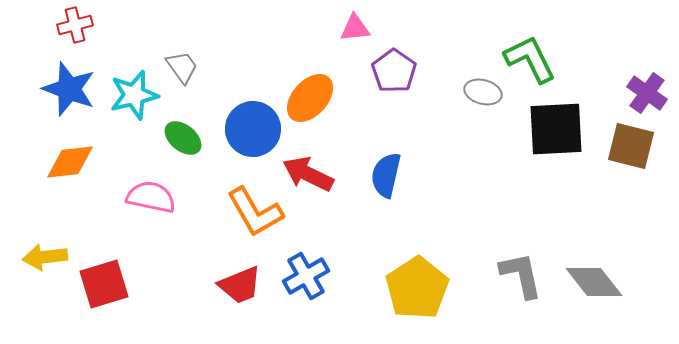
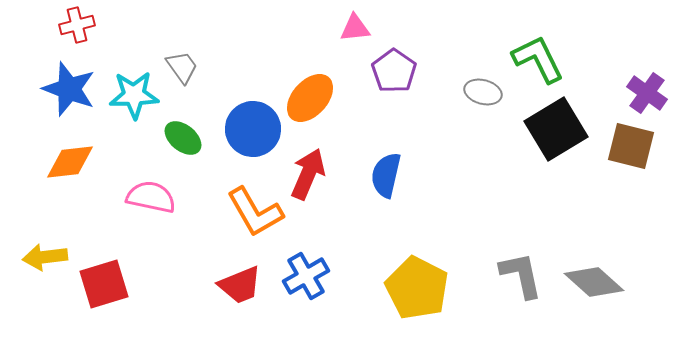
red cross: moved 2 px right
green L-shape: moved 8 px right
cyan star: rotated 12 degrees clockwise
black square: rotated 28 degrees counterclockwise
red arrow: rotated 87 degrees clockwise
gray diamond: rotated 10 degrees counterclockwise
yellow pentagon: rotated 12 degrees counterclockwise
